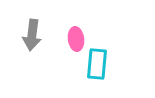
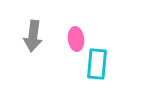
gray arrow: moved 1 px right, 1 px down
